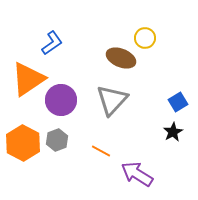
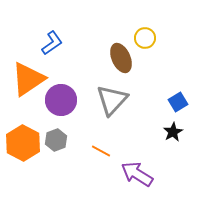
brown ellipse: rotated 44 degrees clockwise
gray hexagon: moved 1 px left
